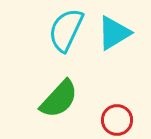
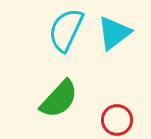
cyan triangle: rotated 6 degrees counterclockwise
